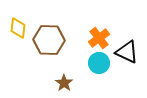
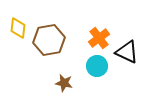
brown hexagon: rotated 12 degrees counterclockwise
cyan circle: moved 2 px left, 3 px down
brown star: rotated 24 degrees counterclockwise
